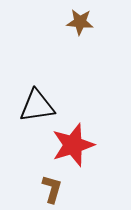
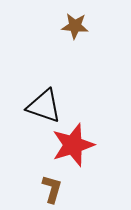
brown star: moved 5 px left, 4 px down
black triangle: moved 7 px right; rotated 27 degrees clockwise
